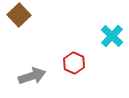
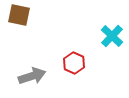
brown square: rotated 35 degrees counterclockwise
